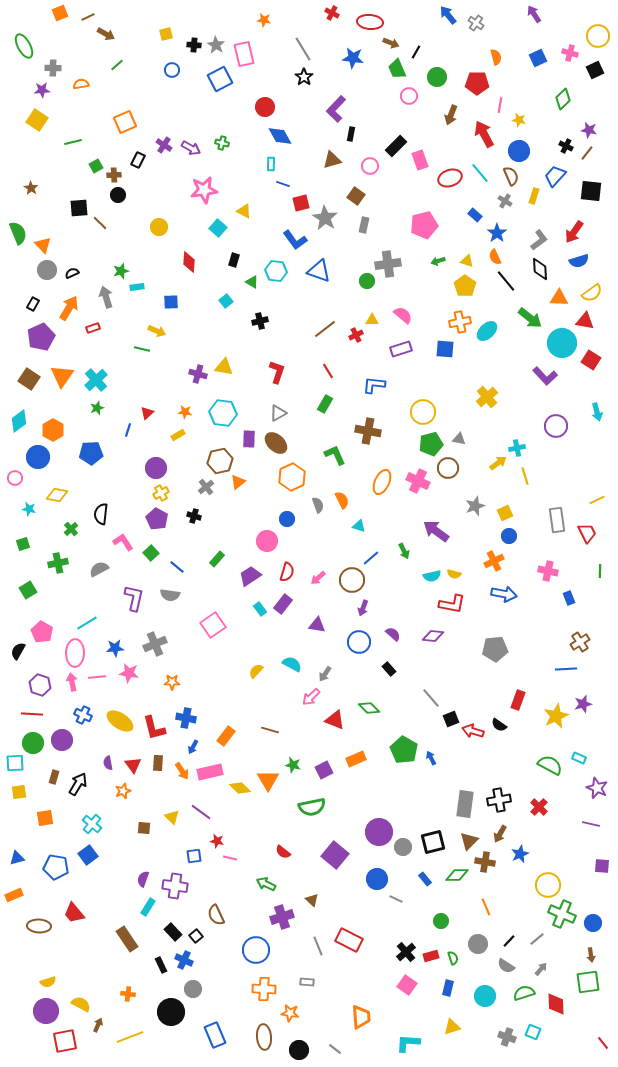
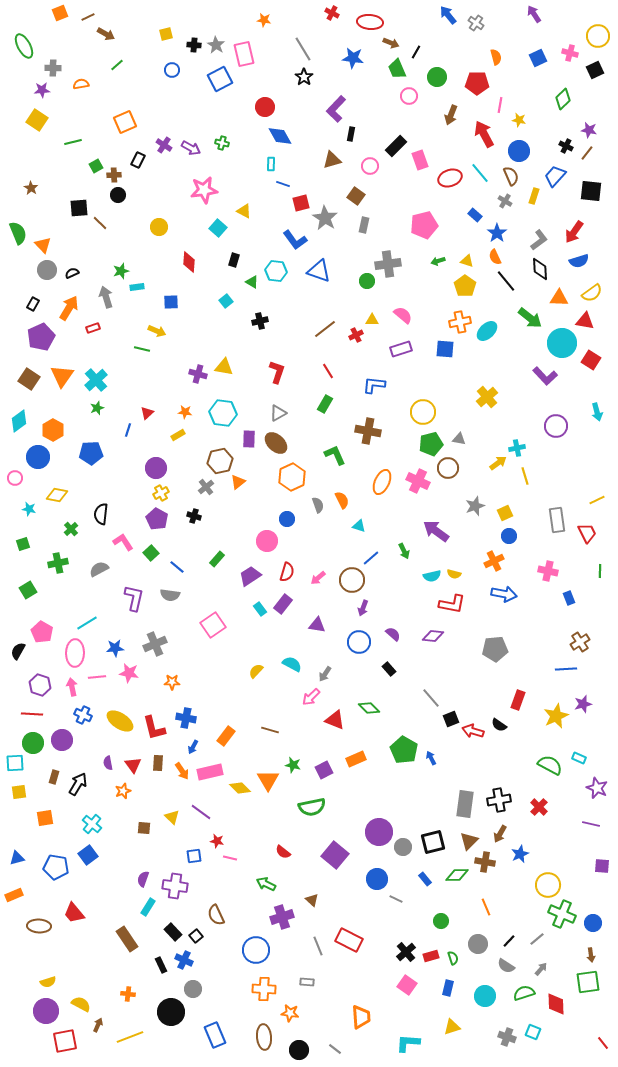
pink arrow at (72, 682): moved 5 px down
